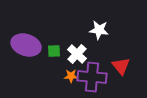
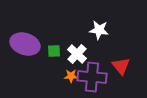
purple ellipse: moved 1 px left, 1 px up
